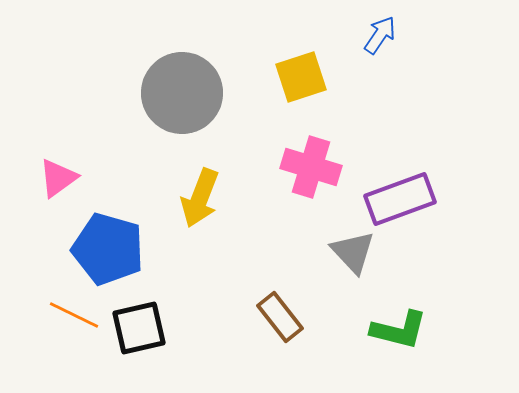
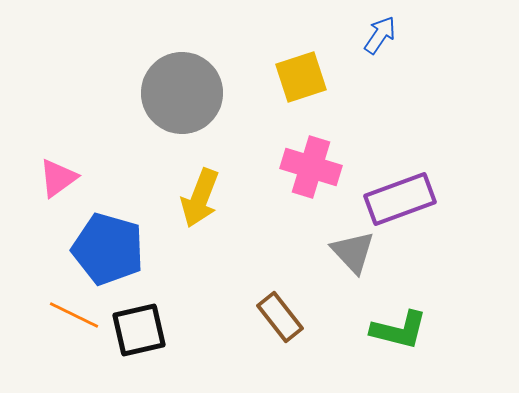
black square: moved 2 px down
